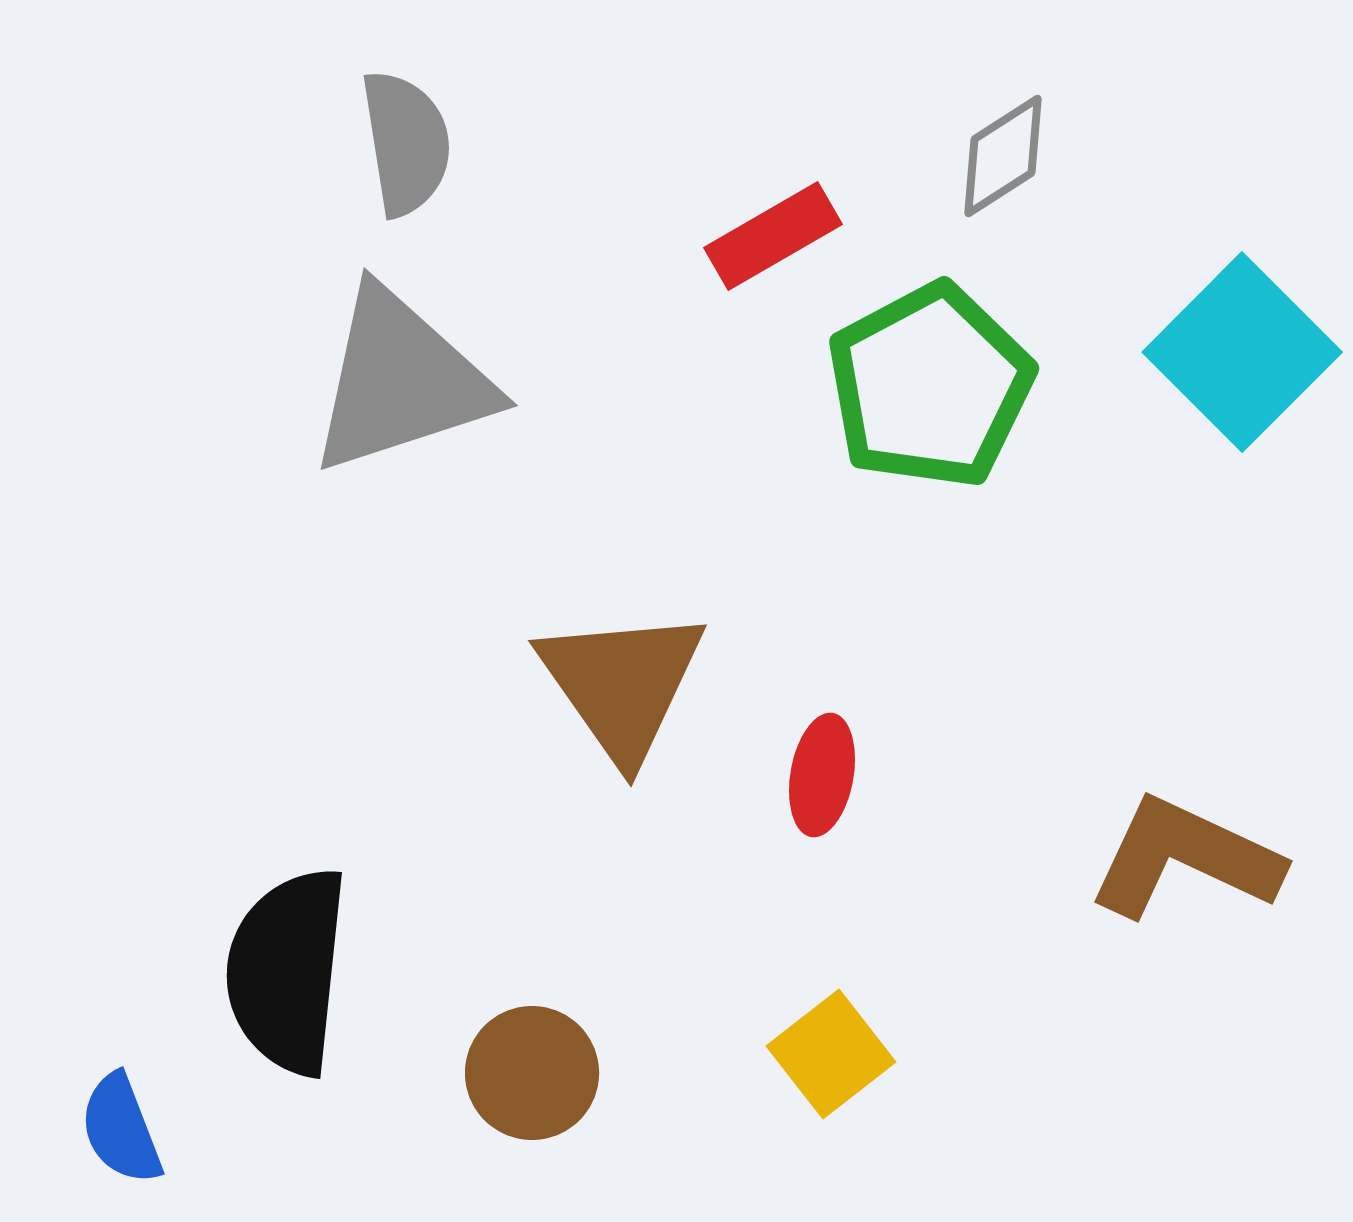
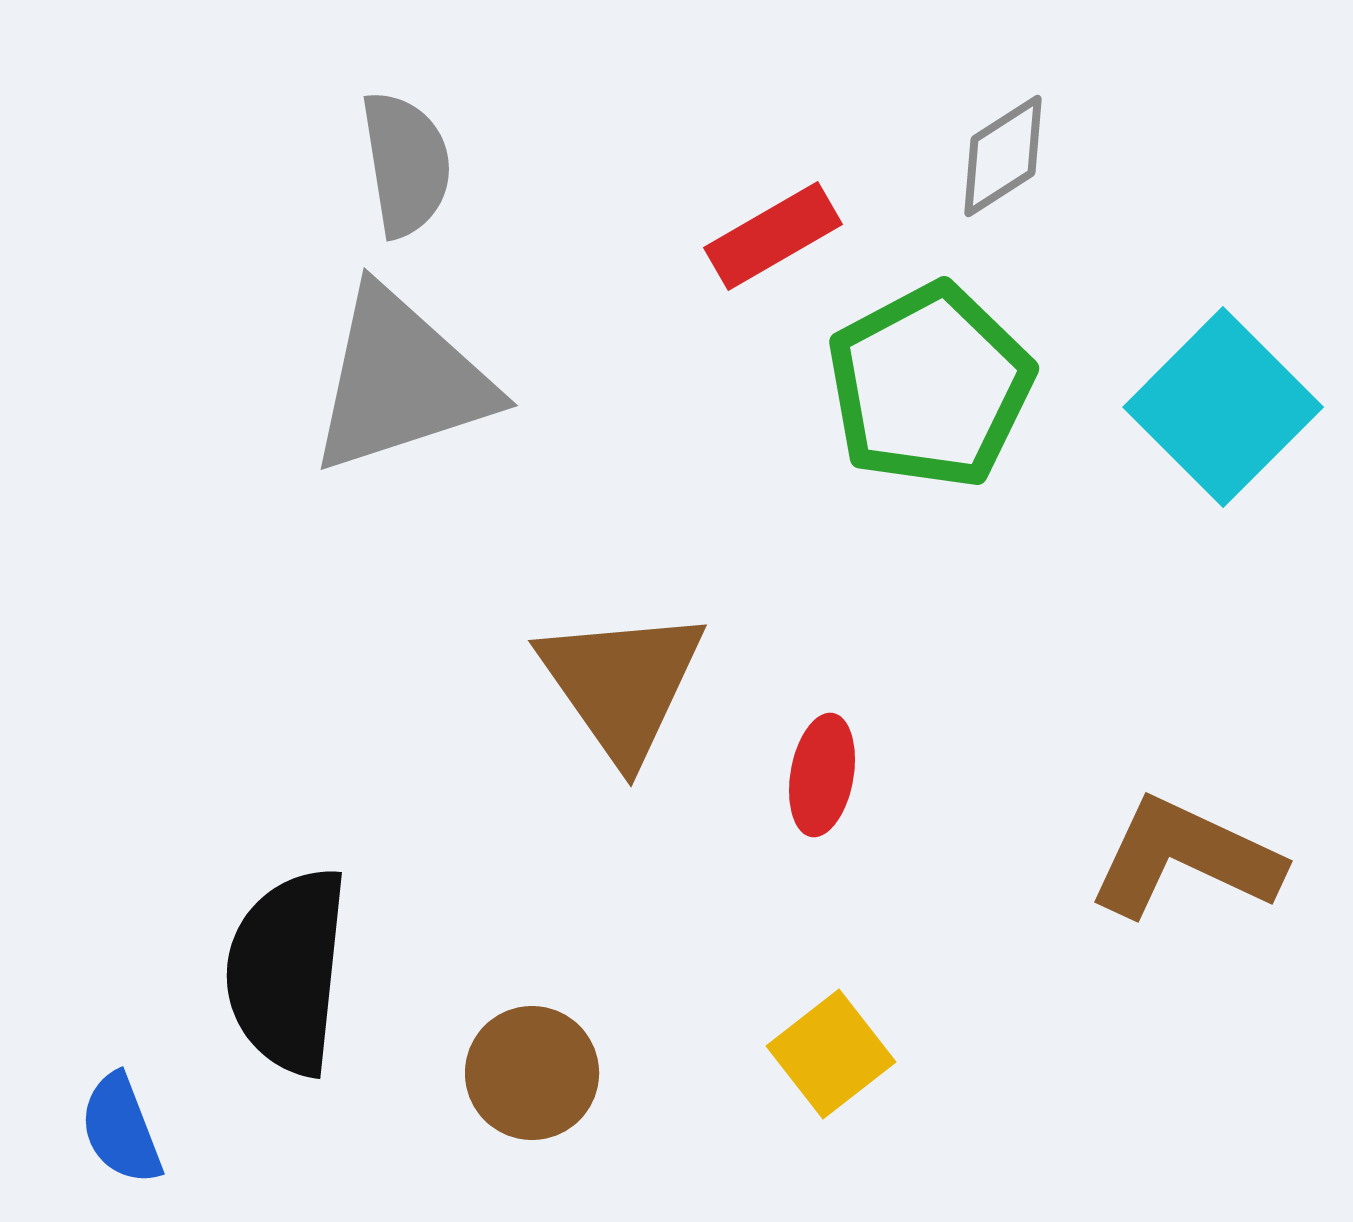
gray semicircle: moved 21 px down
cyan square: moved 19 px left, 55 px down
